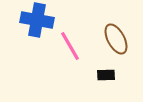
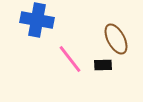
pink line: moved 13 px down; rotated 8 degrees counterclockwise
black rectangle: moved 3 px left, 10 px up
